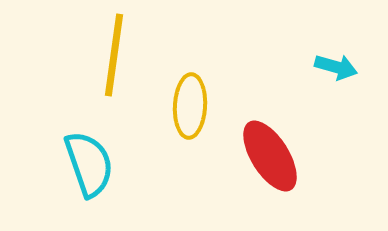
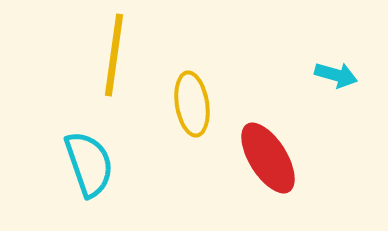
cyan arrow: moved 8 px down
yellow ellipse: moved 2 px right, 2 px up; rotated 12 degrees counterclockwise
red ellipse: moved 2 px left, 2 px down
